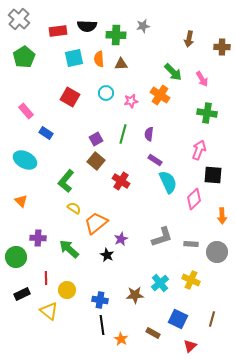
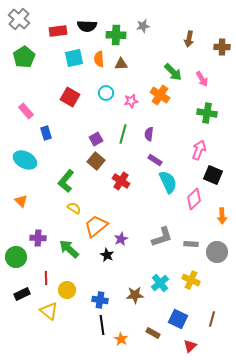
blue rectangle at (46, 133): rotated 40 degrees clockwise
black square at (213, 175): rotated 18 degrees clockwise
orange trapezoid at (96, 223): moved 3 px down
